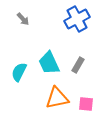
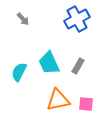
gray rectangle: moved 1 px down
orange triangle: moved 1 px right, 2 px down
